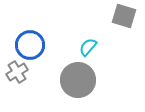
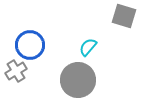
gray cross: moved 1 px left, 1 px up
